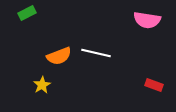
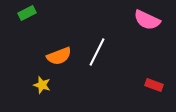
pink semicircle: rotated 16 degrees clockwise
white line: moved 1 px right, 1 px up; rotated 76 degrees counterclockwise
yellow star: rotated 24 degrees counterclockwise
